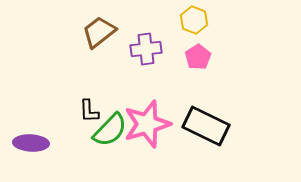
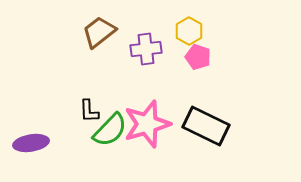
yellow hexagon: moved 5 px left, 11 px down; rotated 8 degrees clockwise
pink pentagon: rotated 20 degrees counterclockwise
purple ellipse: rotated 12 degrees counterclockwise
